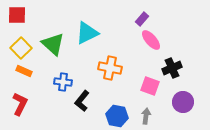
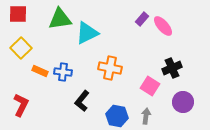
red square: moved 1 px right, 1 px up
pink ellipse: moved 12 px right, 14 px up
green triangle: moved 7 px right, 25 px up; rotated 50 degrees counterclockwise
orange rectangle: moved 16 px right
blue cross: moved 10 px up
pink square: rotated 12 degrees clockwise
red L-shape: moved 1 px right, 1 px down
